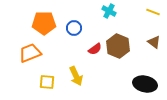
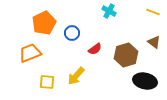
orange pentagon: rotated 25 degrees counterclockwise
blue circle: moved 2 px left, 5 px down
brown hexagon: moved 8 px right, 9 px down; rotated 20 degrees clockwise
yellow arrow: rotated 66 degrees clockwise
black ellipse: moved 3 px up
